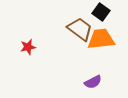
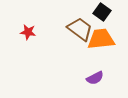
black square: moved 1 px right
red star: moved 15 px up; rotated 21 degrees clockwise
purple semicircle: moved 2 px right, 4 px up
